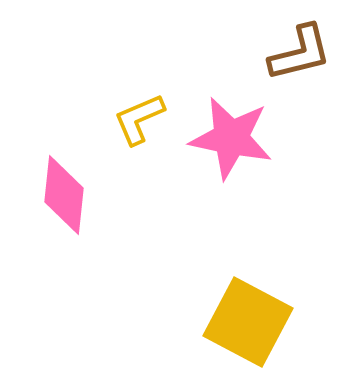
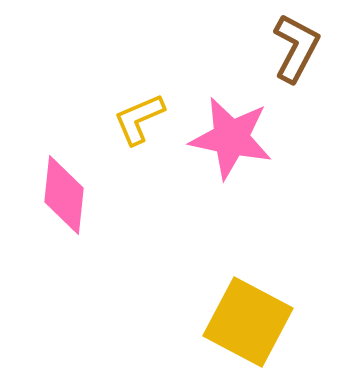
brown L-shape: moved 4 px left, 5 px up; rotated 48 degrees counterclockwise
